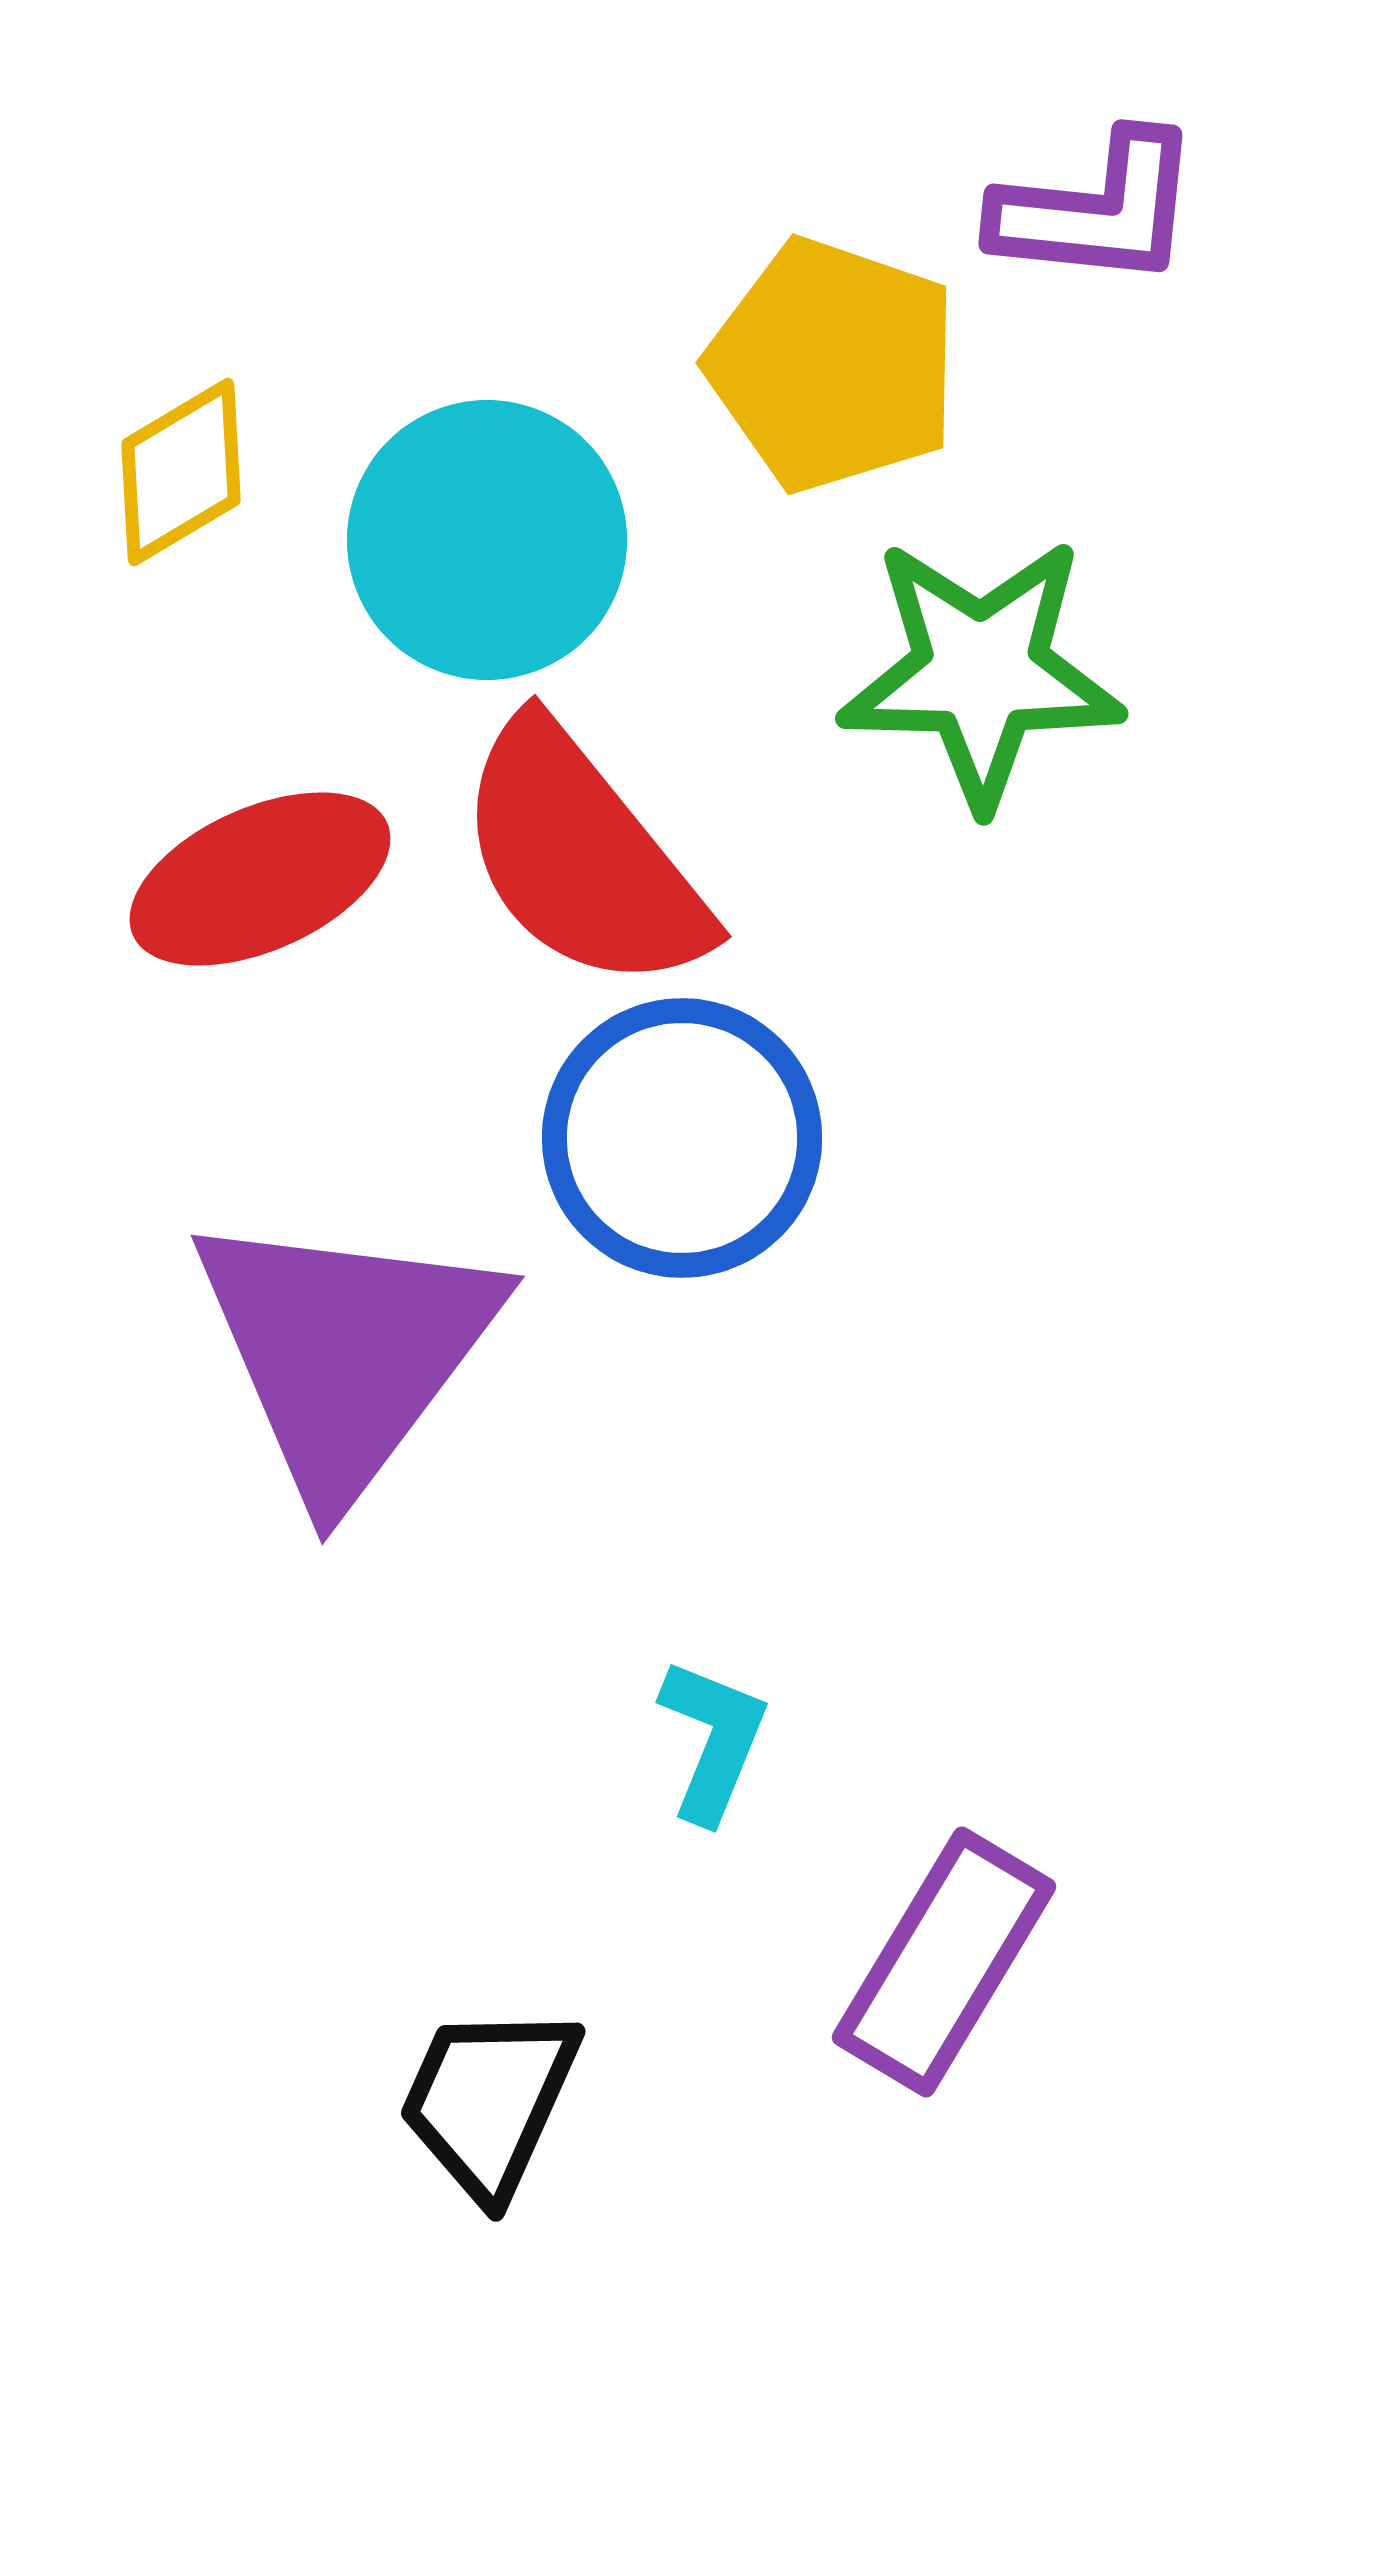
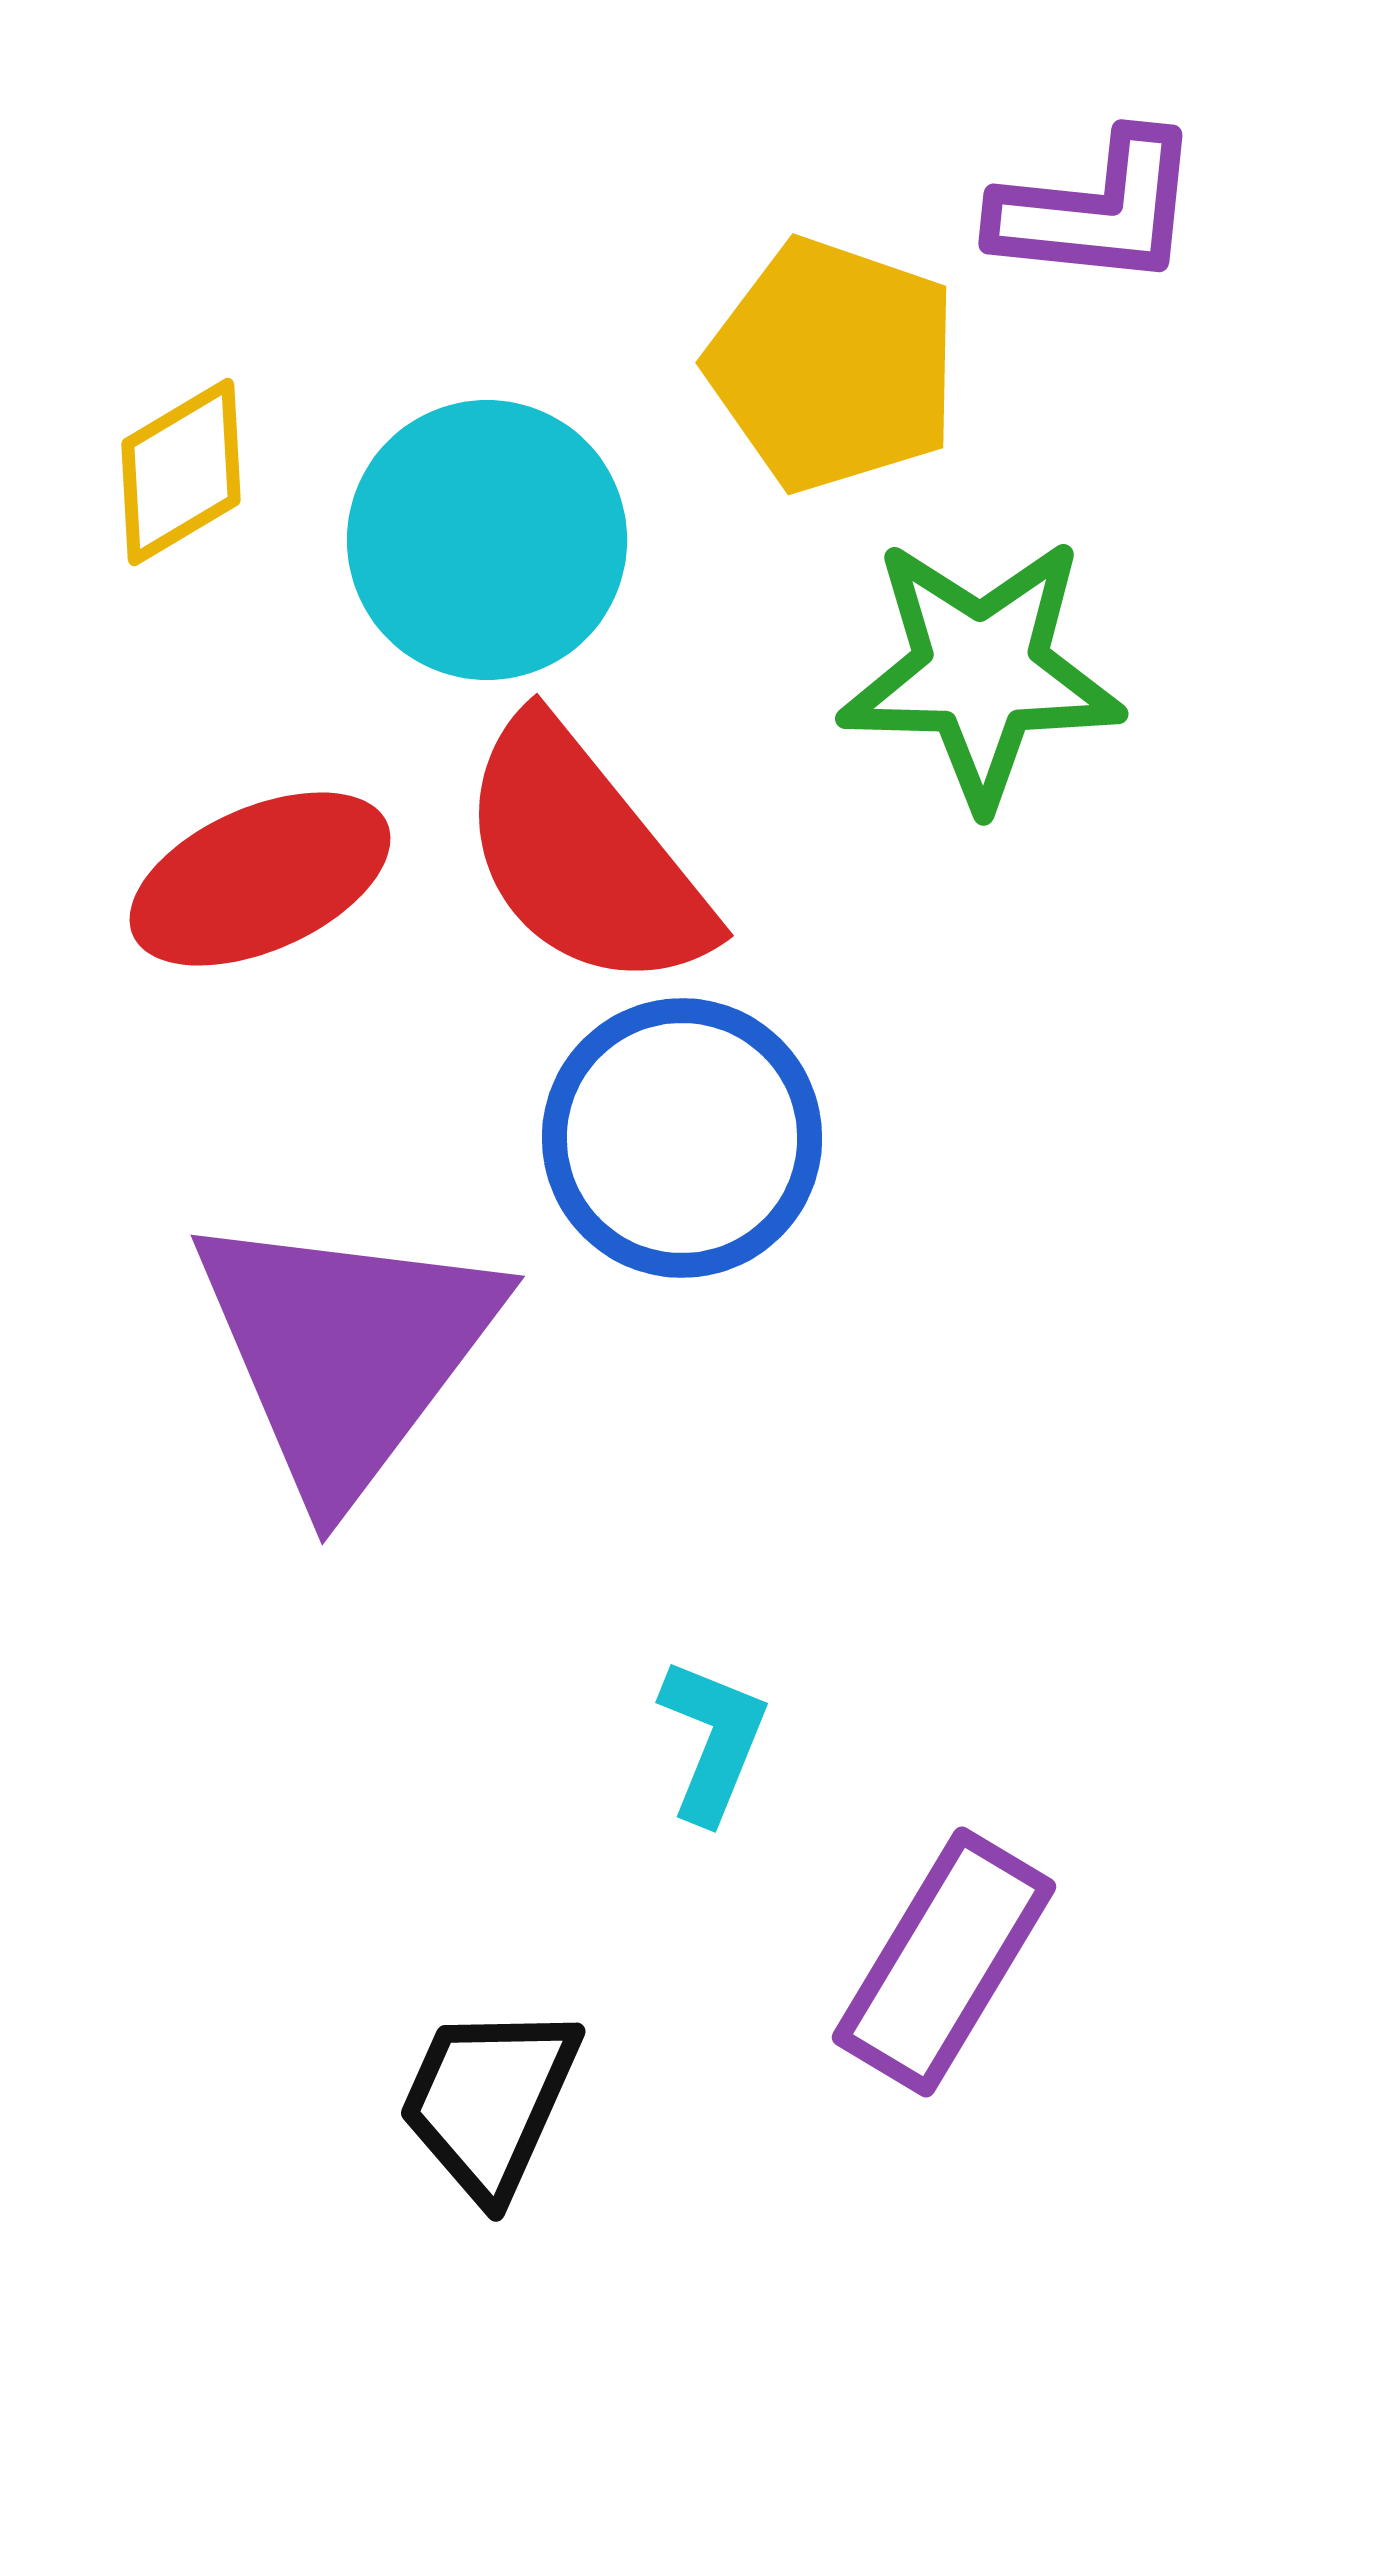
red semicircle: moved 2 px right, 1 px up
